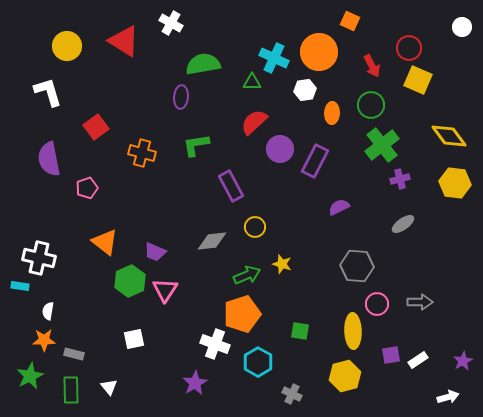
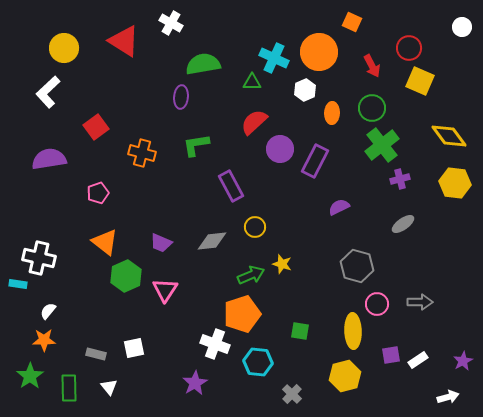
orange square at (350, 21): moved 2 px right, 1 px down
yellow circle at (67, 46): moved 3 px left, 2 px down
yellow square at (418, 80): moved 2 px right, 1 px down
white hexagon at (305, 90): rotated 15 degrees counterclockwise
white L-shape at (48, 92): rotated 116 degrees counterclockwise
green circle at (371, 105): moved 1 px right, 3 px down
purple semicircle at (49, 159): rotated 92 degrees clockwise
pink pentagon at (87, 188): moved 11 px right, 5 px down
purple trapezoid at (155, 252): moved 6 px right, 9 px up
gray hexagon at (357, 266): rotated 12 degrees clockwise
green arrow at (247, 275): moved 4 px right
green hexagon at (130, 281): moved 4 px left, 5 px up
cyan rectangle at (20, 286): moved 2 px left, 2 px up
white semicircle at (48, 311): rotated 30 degrees clockwise
white square at (134, 339): moved 9 px down
gray rectangle at (74, 354): moved 22 px right
cyan hexagon at (258, 362): rotated 24 degrees counterclockwise
green star at (30, 376): rotated 8 degrees counterclockwise
green rectangle at (71, 390): moved 2 px left, 2 px up
gray cross at (292, 394): rotated 18 degrees clockwise
